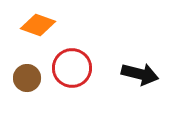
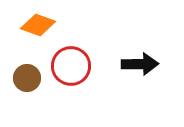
red circle: moved 1 px left, 2 px up
black arrow: moved 10 px up; rotated 15 degrees counterclockwise
